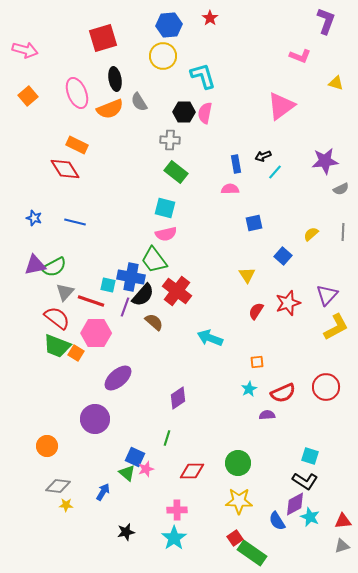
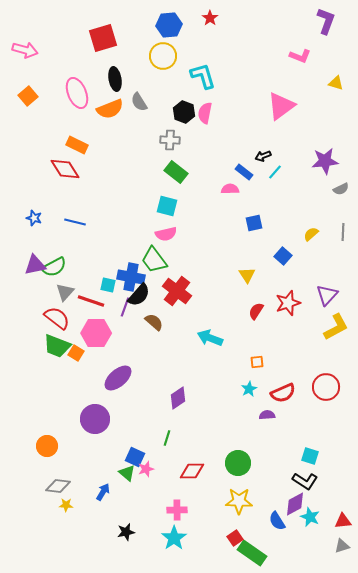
black hexagon at (184, 112): rotated 20 degrees clockwise
blue rectangle at (236, 164): moved 8 px right, 8 px down; rotated 42 degrees counterclockwise
cyan square at (165, 208): moved 2 px right, 2 px up
black semicircle at (143, 295): moved 4 px left
